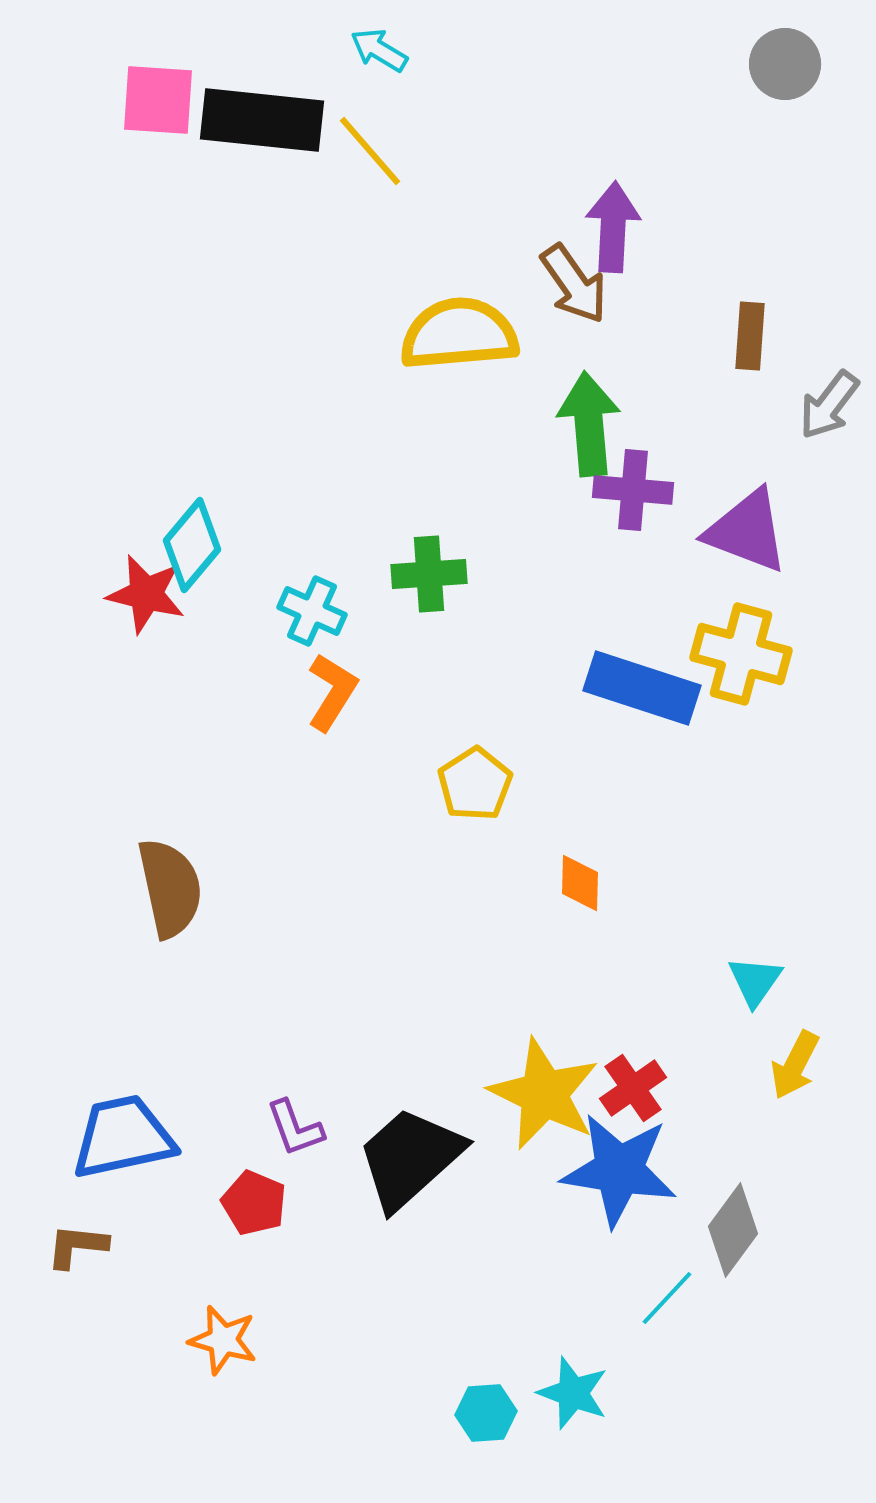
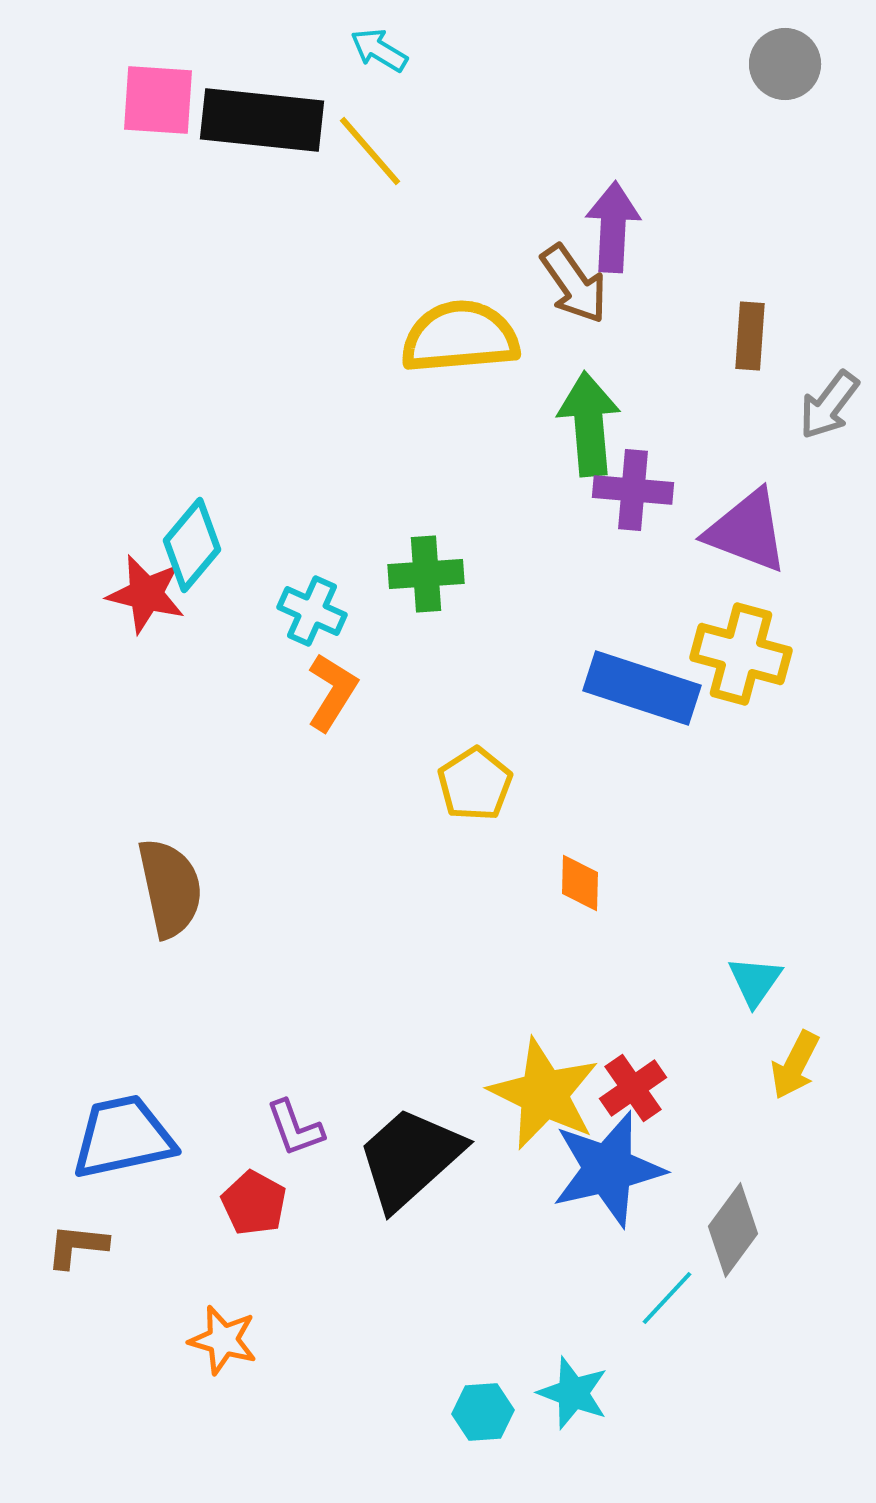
yellow semicircle: moved 1 px right, 3 px down
green cross: moved 3 px left
blue star: moved 11 px left, 1 px up; rotated 22 degrees counterclockwise
red pentagon: rotated 6 degrees clockwise
cyan hexagon: moved 3 px left, 1 px up
